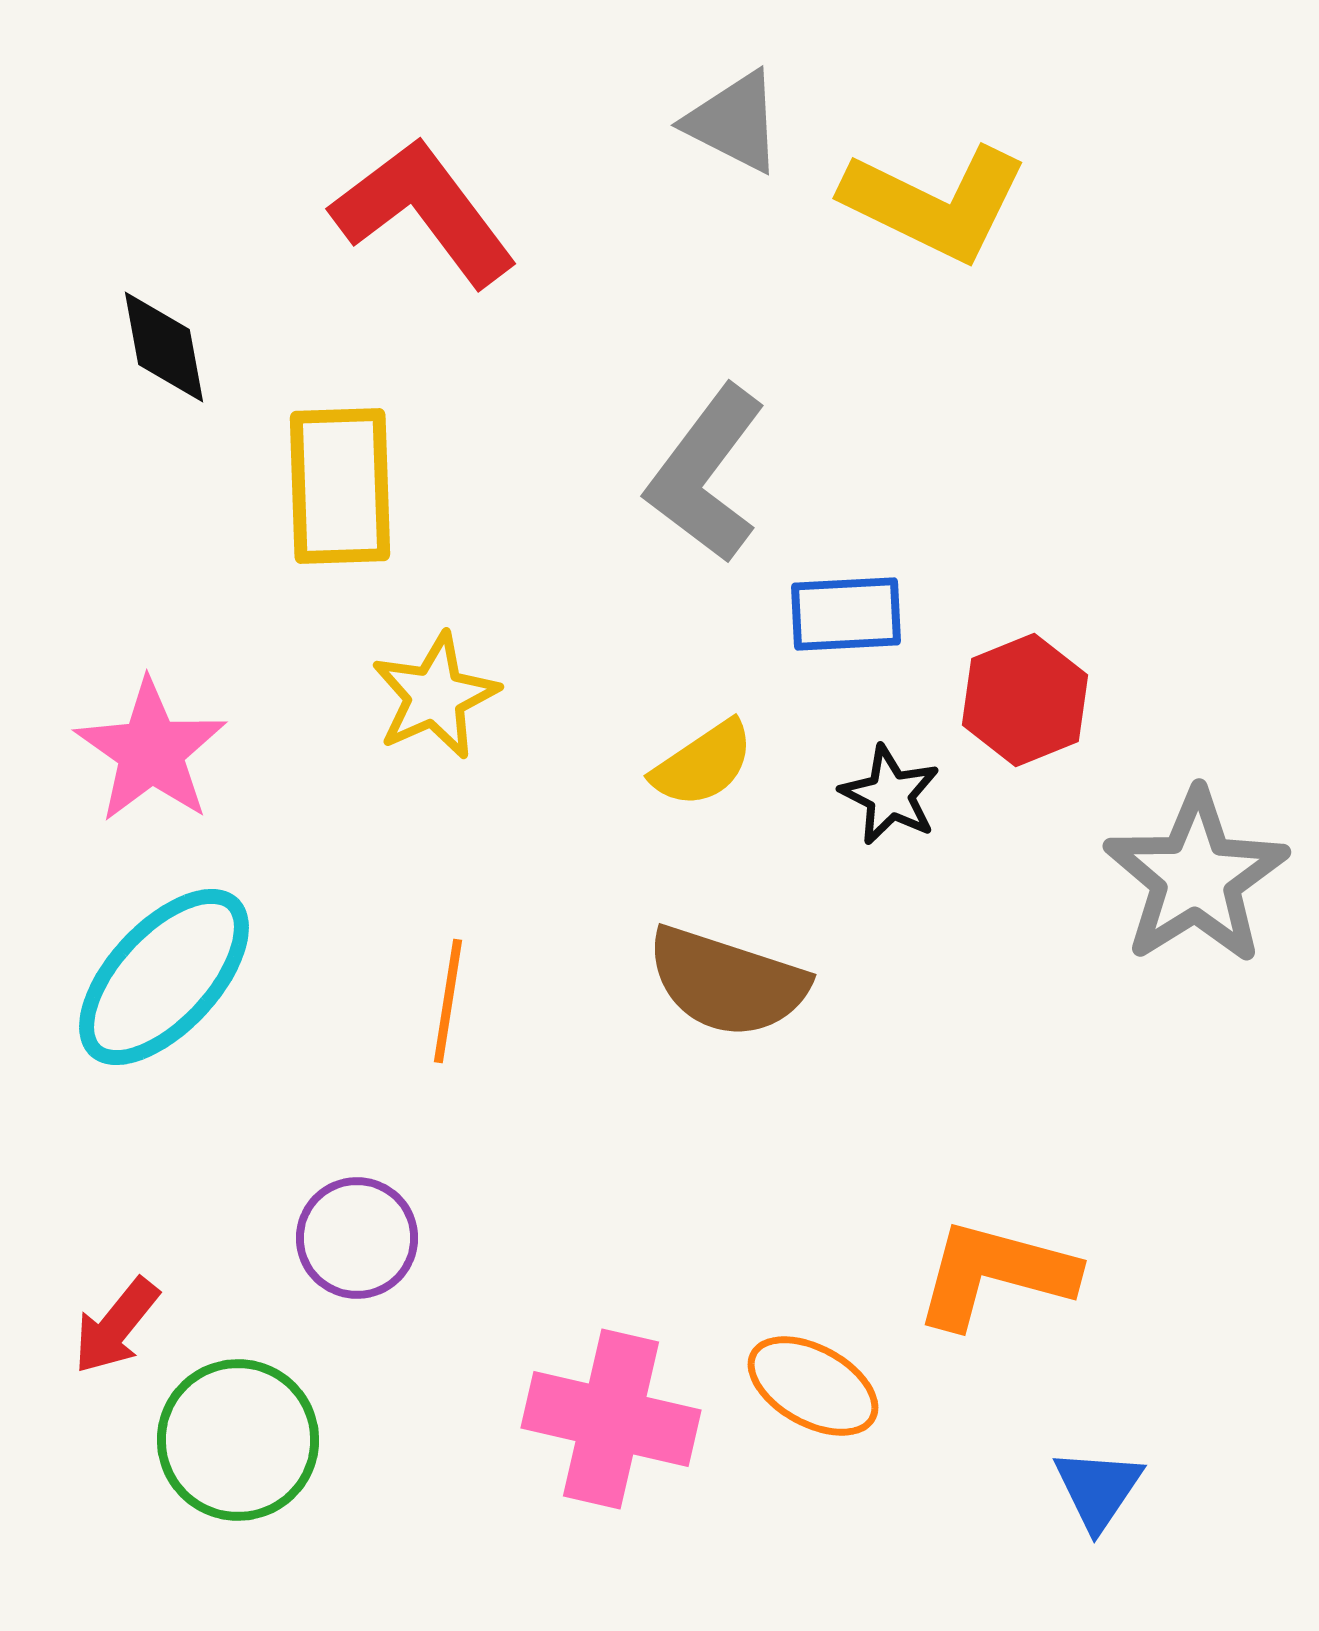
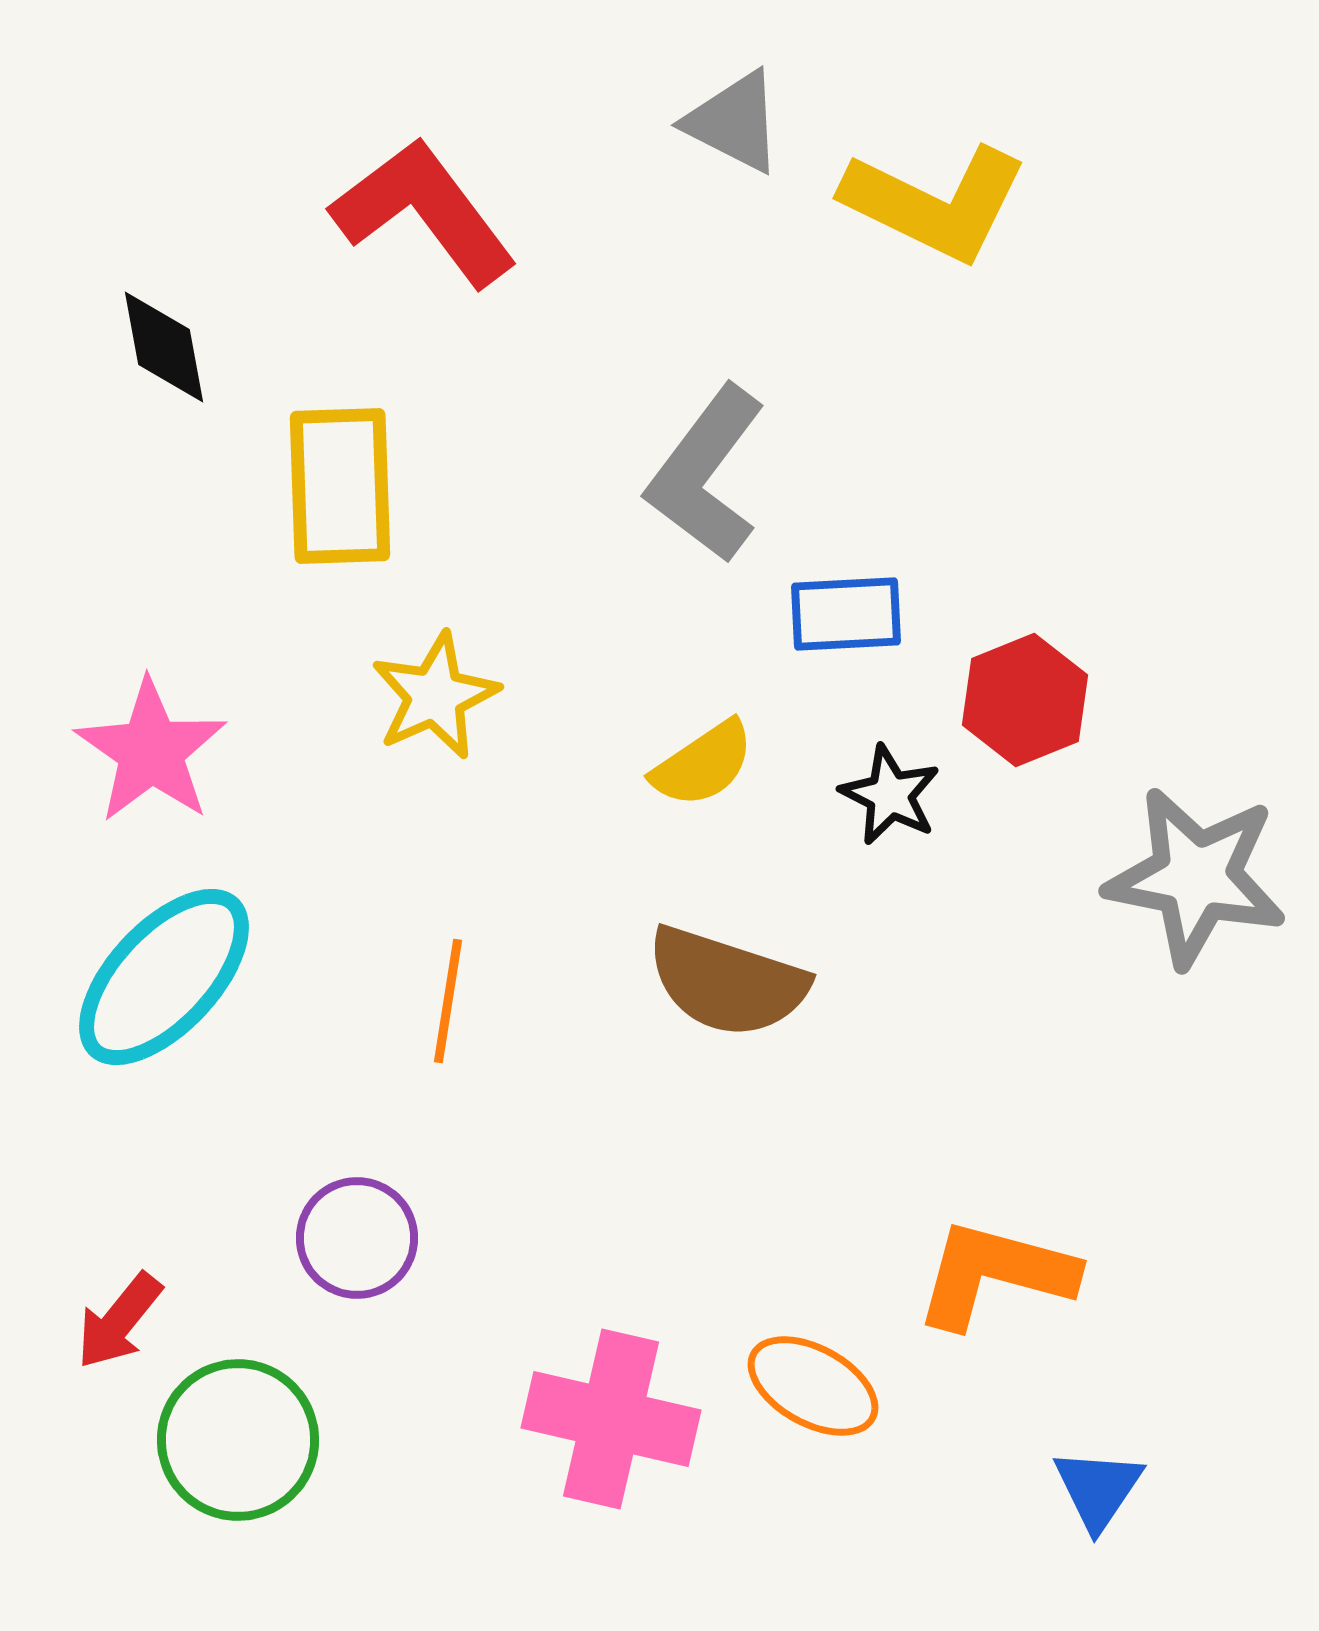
gray star: rotated 29 degrees counterclockwise
red arrow: moved 3 px right, 5 px up
